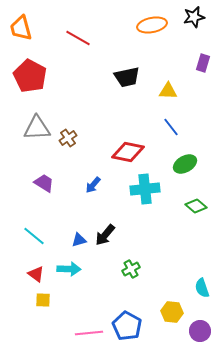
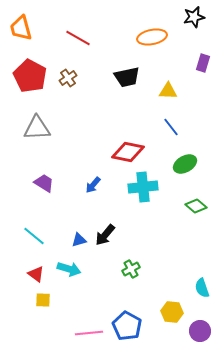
orange ellipse: moved 12 px down
brown cross: moved 60 px up
cyan cross: moved 2 px left, 2 px up
cyan arrow: rotated 15 degrees clockwise
